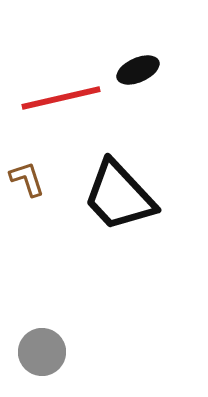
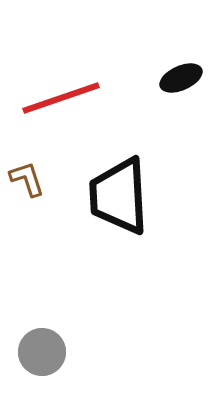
black ellipse: moved 43 px right, 8 px down
red line: rotated 6 degrees counterclockwise
black trapezoid: rotated 40 degrees clockwise
